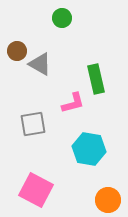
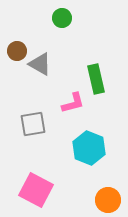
cyan hexagon: moved 1 px up; rotated 12 degrees clockwise
